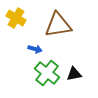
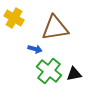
yellow cross: moved 2 px left
brown triangle: moved 3 px left, 3 px down
green cross: moved 2 px right, 2 px up
